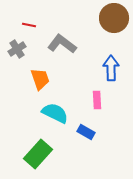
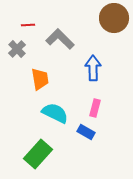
red line: moved 1 px left; rotated 16 degrees counterclockwise
gray L-shape: moved 2 px left, 5 px up; rotated 8 degrees clockwise
gray cross: rotated 12 degrees counterclockwise
blue arrow: moved 18 px left
orange trapezoid: rotated 10 degrees clockwise
pink rectangle: moved 2 px left, 8 px down; rotated 18 degrees clockwise
